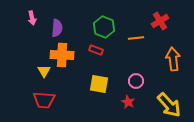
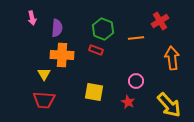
green hexagon: moved 1 px left, 2 px down
orange arrow: moved 1 px left, 1 px up
yellow triangle: moved 3 px down
yellow square: moved 5 px left, 8 px down
